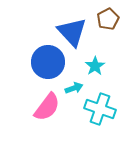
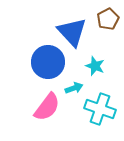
cyan star: rotated 18 degrees counterclockwise
